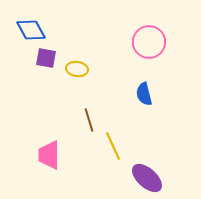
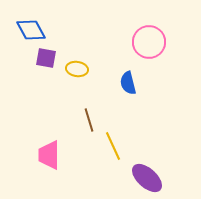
blue semicircle: moved 16 px left, 11 px up
